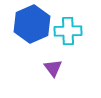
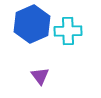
purple triangle: moved 13 px left, 8 px down
